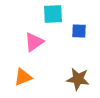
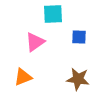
blue square: moved 6 px down
pink triangle: moved 1 px right
